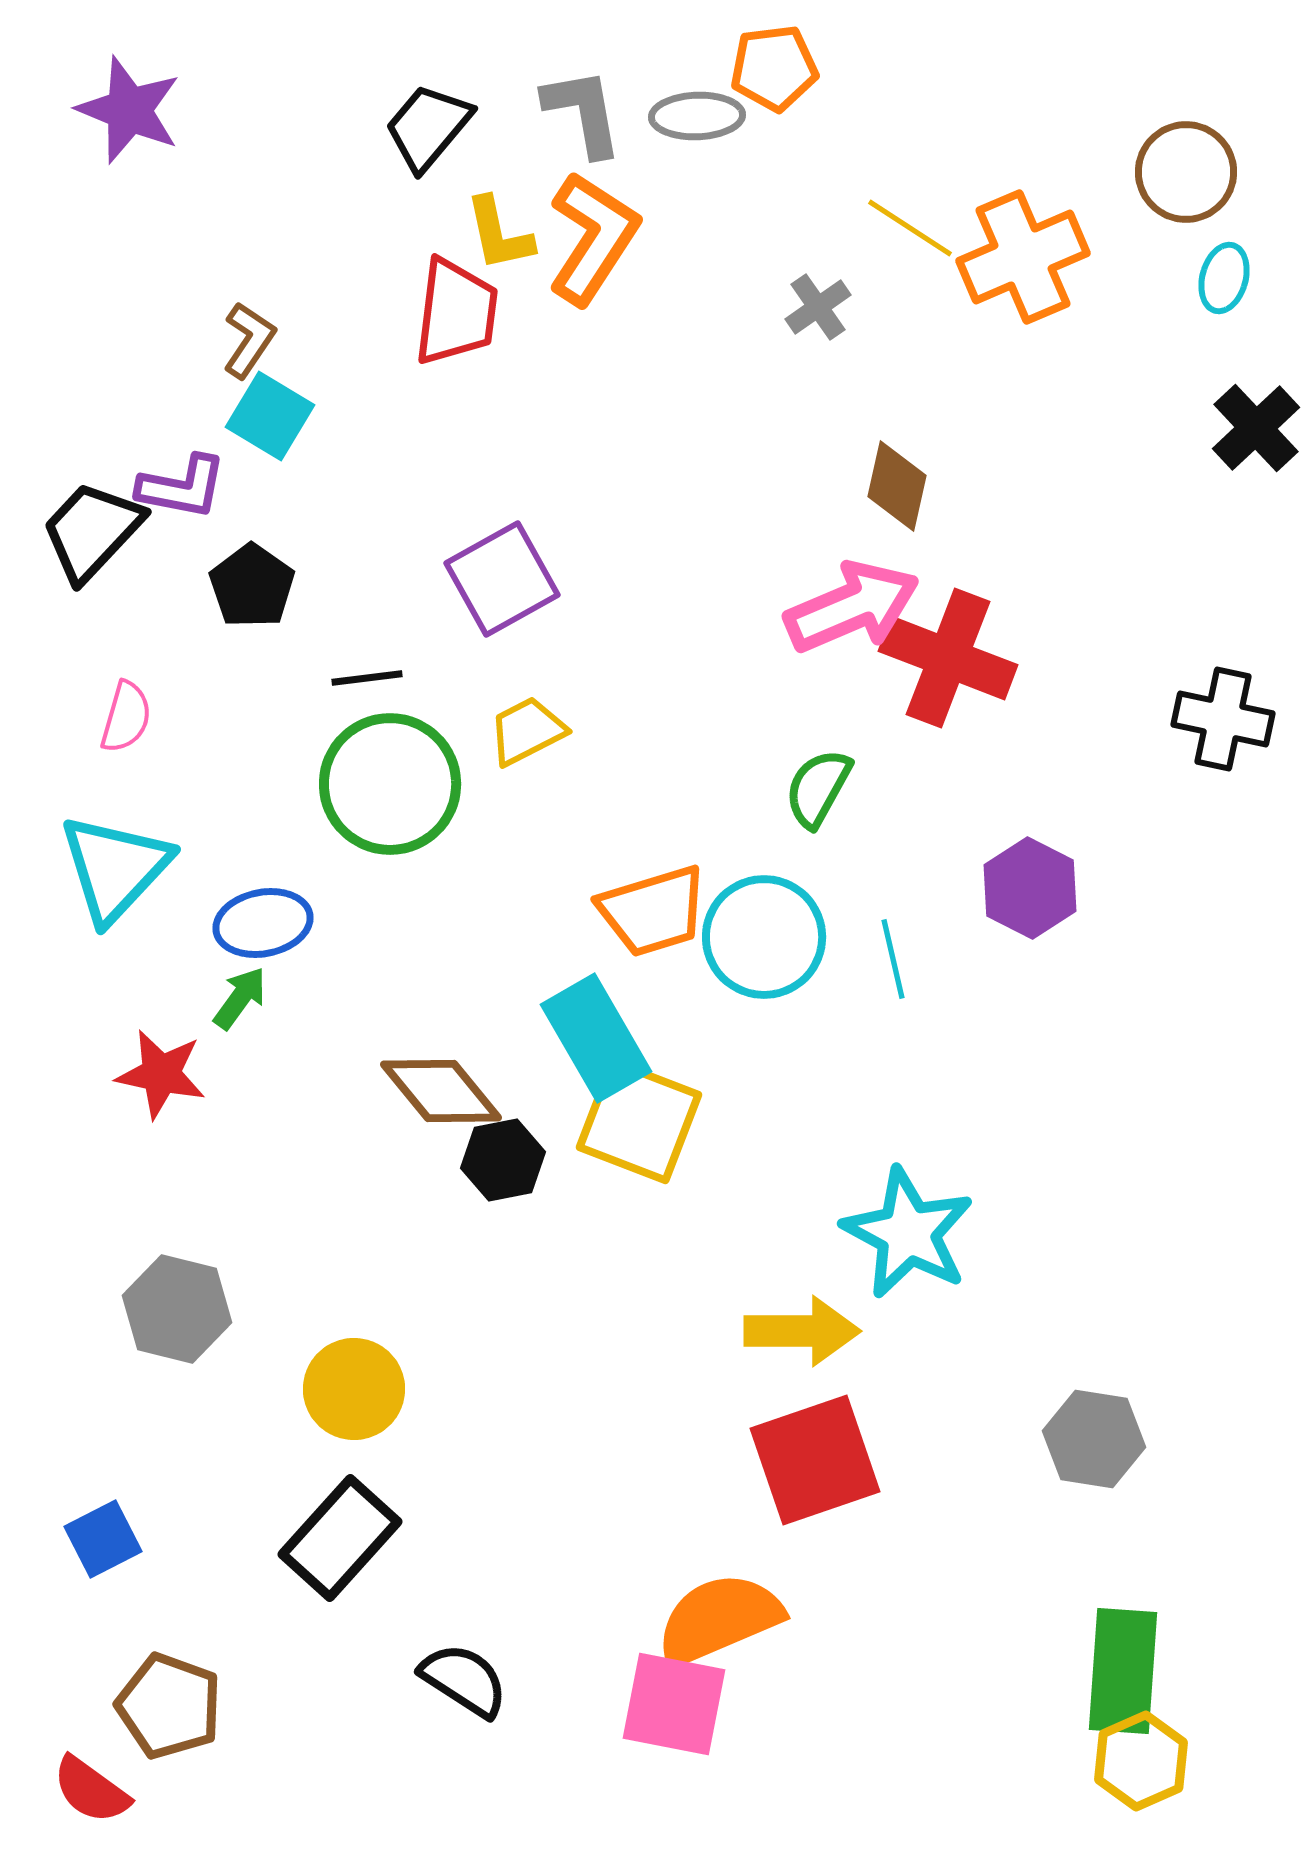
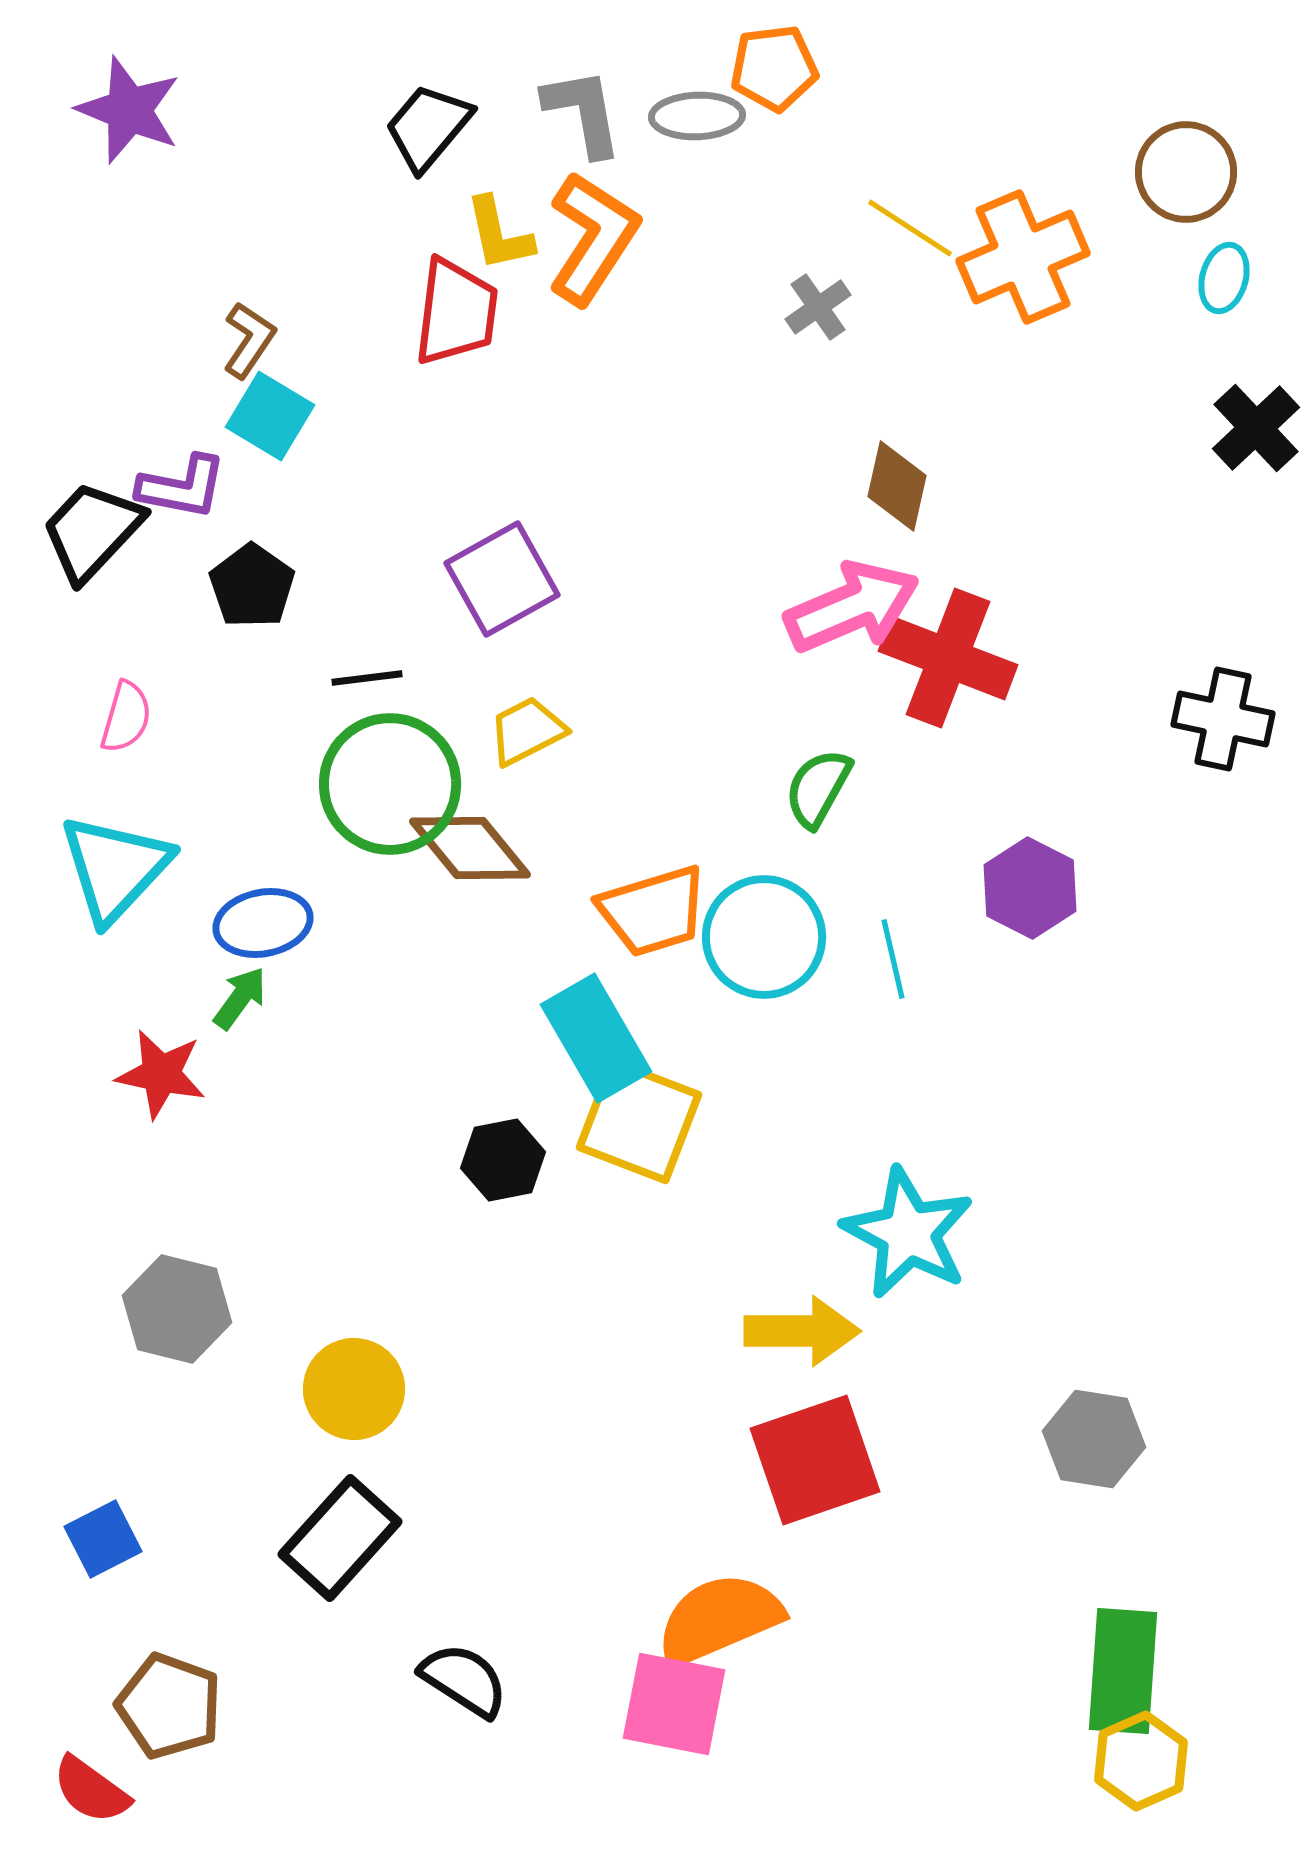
brown diamond at (441, 1091): moved 29 px right, 243 px up
